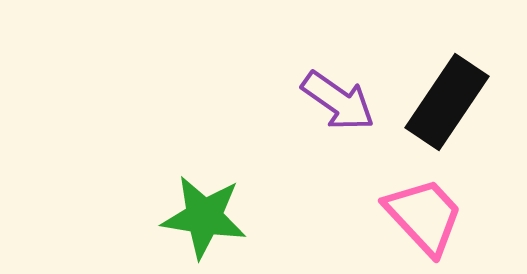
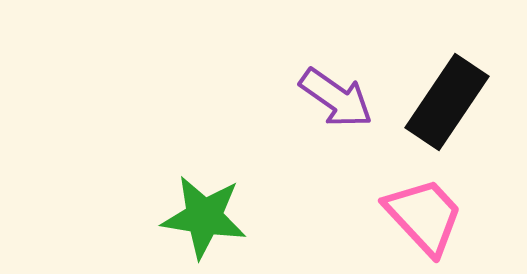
purple arrow: moved 2 px left, 3 px up
